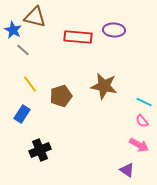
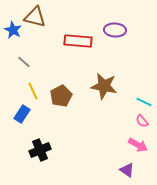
purple ellipse: moved 1 px right
red rectangle: moved 4 px down
gray line: moved 1 px right, 12 px down
yellow line: moved 3 px right, 7 px down; rotated 12 degrees clockwise
brown pentagon: rotated 10 degrees counterclockwise
pink arrow: moved 1 px left
